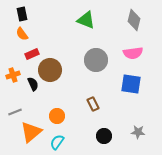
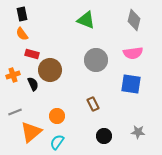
red rectangle: rotated 40 degrees clockwise
